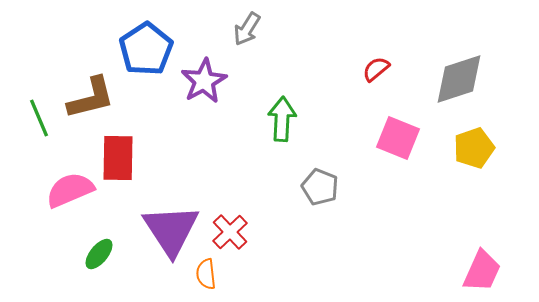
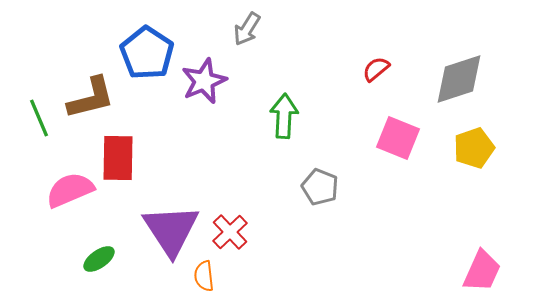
blue pentagon: moved 1 px right, 4 px down; rotated 6 degrees counterclockwise
purple star: rotated 6 degrees clockwise
green arrow: moved 2 px right, 3 px up
green ellipse: moved 5 px down; rotated 16 degrees clockwise
orange semicircle: moved 2 px left, 2 px down
